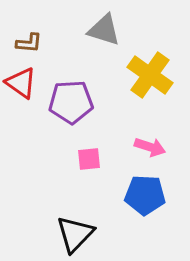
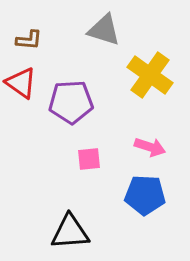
brown L-shape: moved 3 px up
black triangle: moved 5 px left, 2 px up; rotated 42 degrees clockwise
